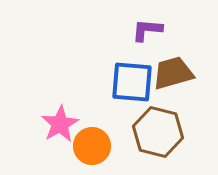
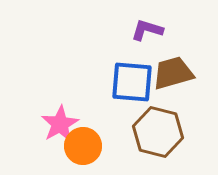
purple L-shape: rotated 12 degrees clockwise
orange circle: moved 9 px left
